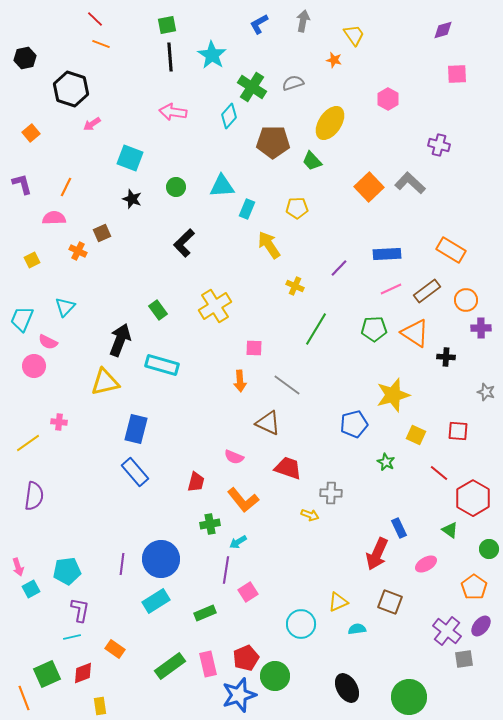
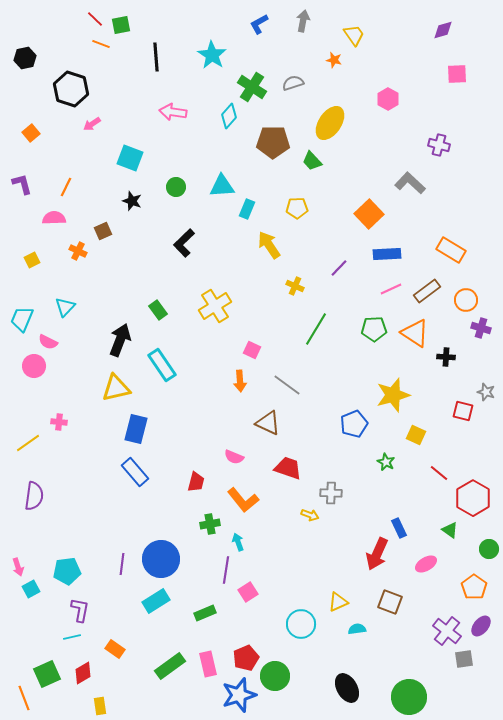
green square at (167, 25): moved 46 px left
black line at (170, 57): moved 14 px left
orange square at (369, 187): moved 27 px down
black star at (132, 199): moved 2 px down
brown square at (102, 233): moved 1 px right, 2 px up
purple cross at (481, 328): rotated 18 degrees clockwise
pink square at (254, 348): moved 2 px left, 2 px down; rotated 24 degrees clockwise
cyan rectangle at (162, 365): rotated 40 degrees clockwise
yellow triangle at (105, 382): moved 11 px right, 6 px down
blue pentagon at (354, 424): rotated 8 degrees counterclockwise
red square at (458, 431): moved 5 px right, 20 px up; rotated 10 degrees clockwise
cyan arrow at (238, 542): rotated 102 degrees clockwise
red diamond at (83, 673): rotated 10 degrees counterclockwise
